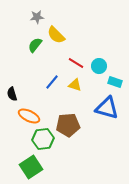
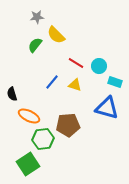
green square: moved 3 px left, 3 px up
